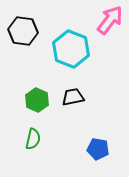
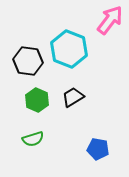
black hexagon: moved 5 px right, 30 px down
cyan hexagon: moved 2 px left
black trapezoid: rotated 20 degrees counterclockwise
green semicircle: rotated 60 degrees clockwise
